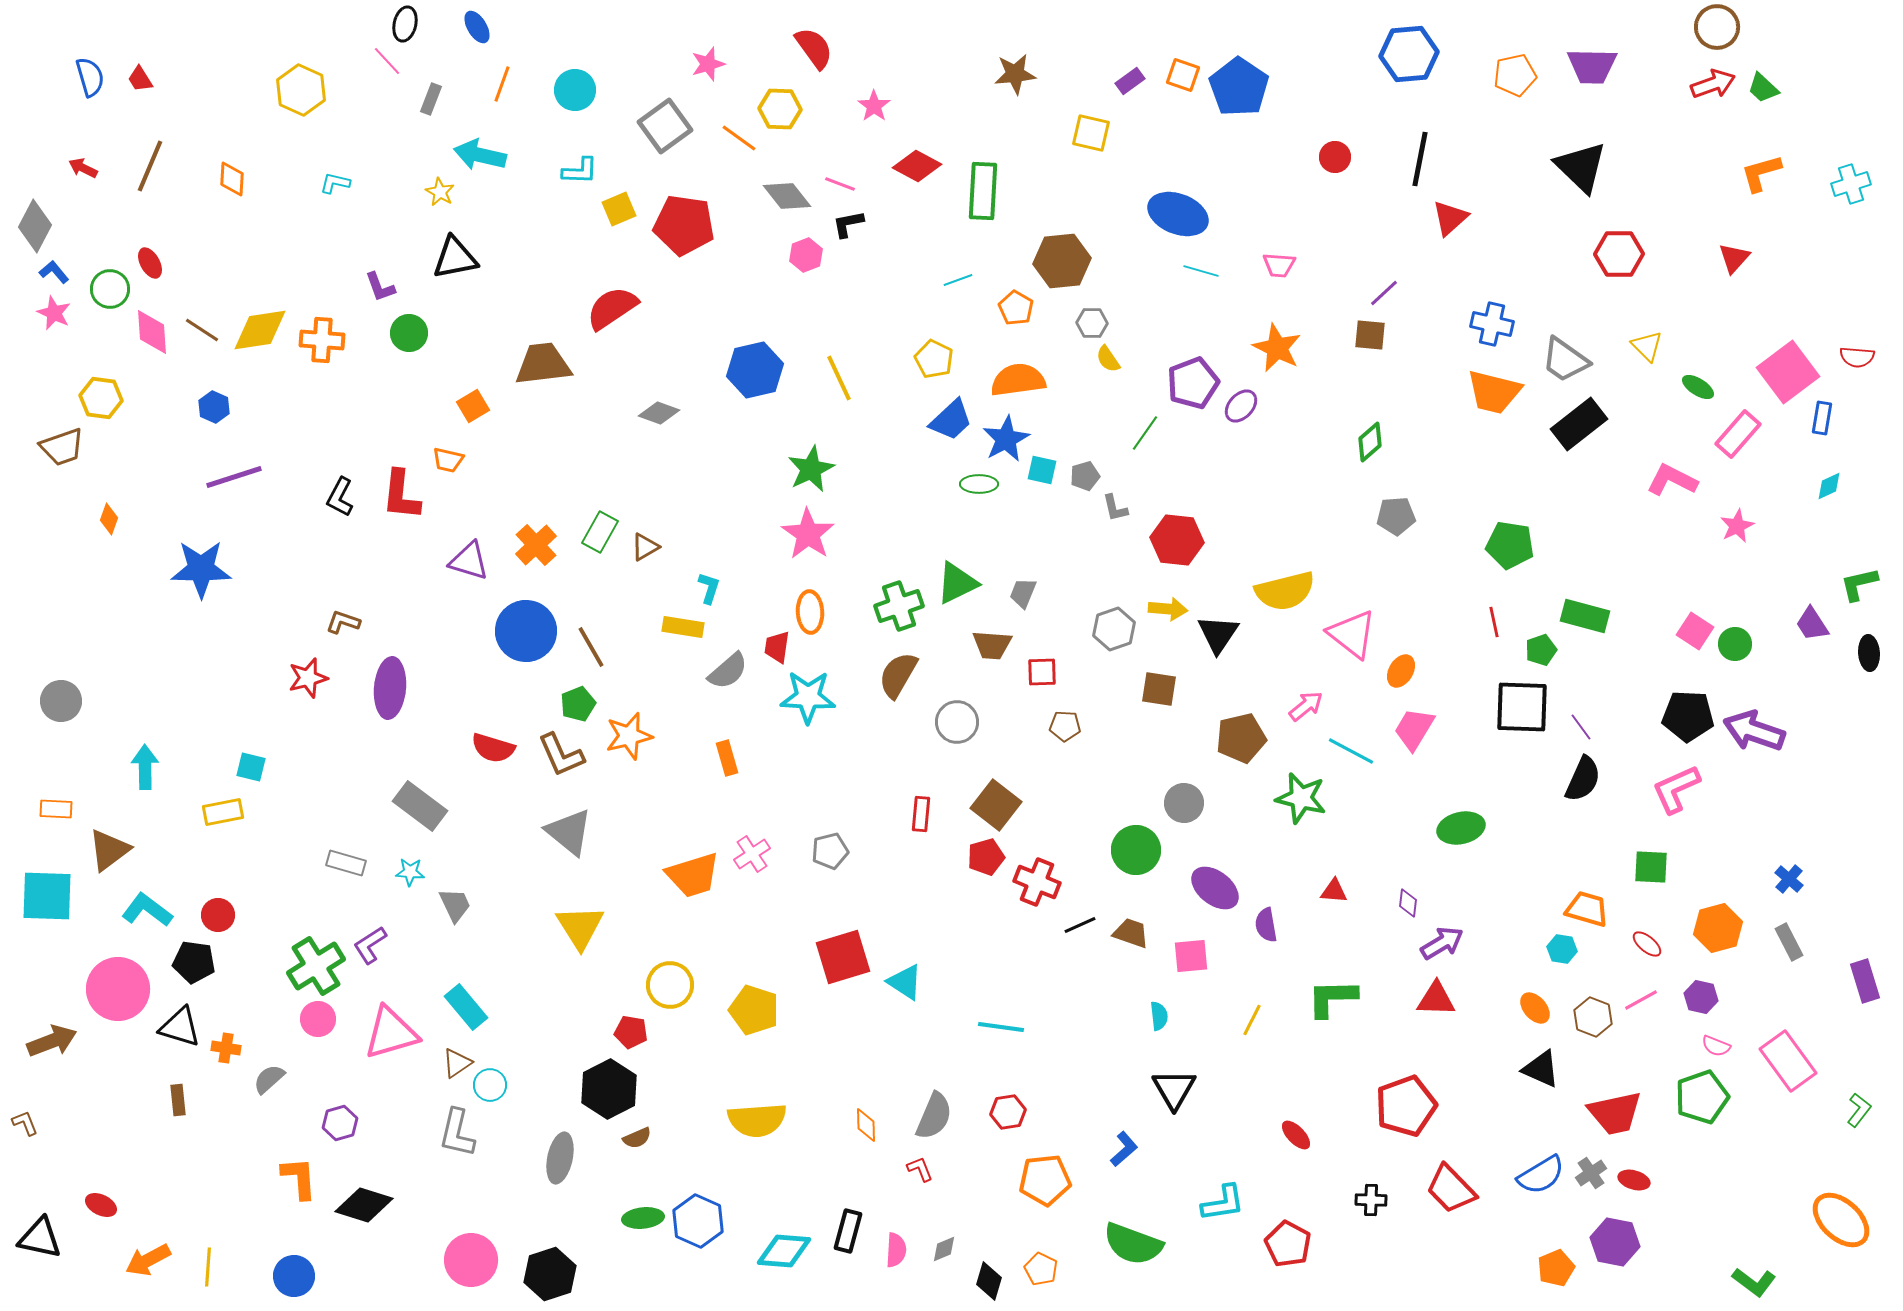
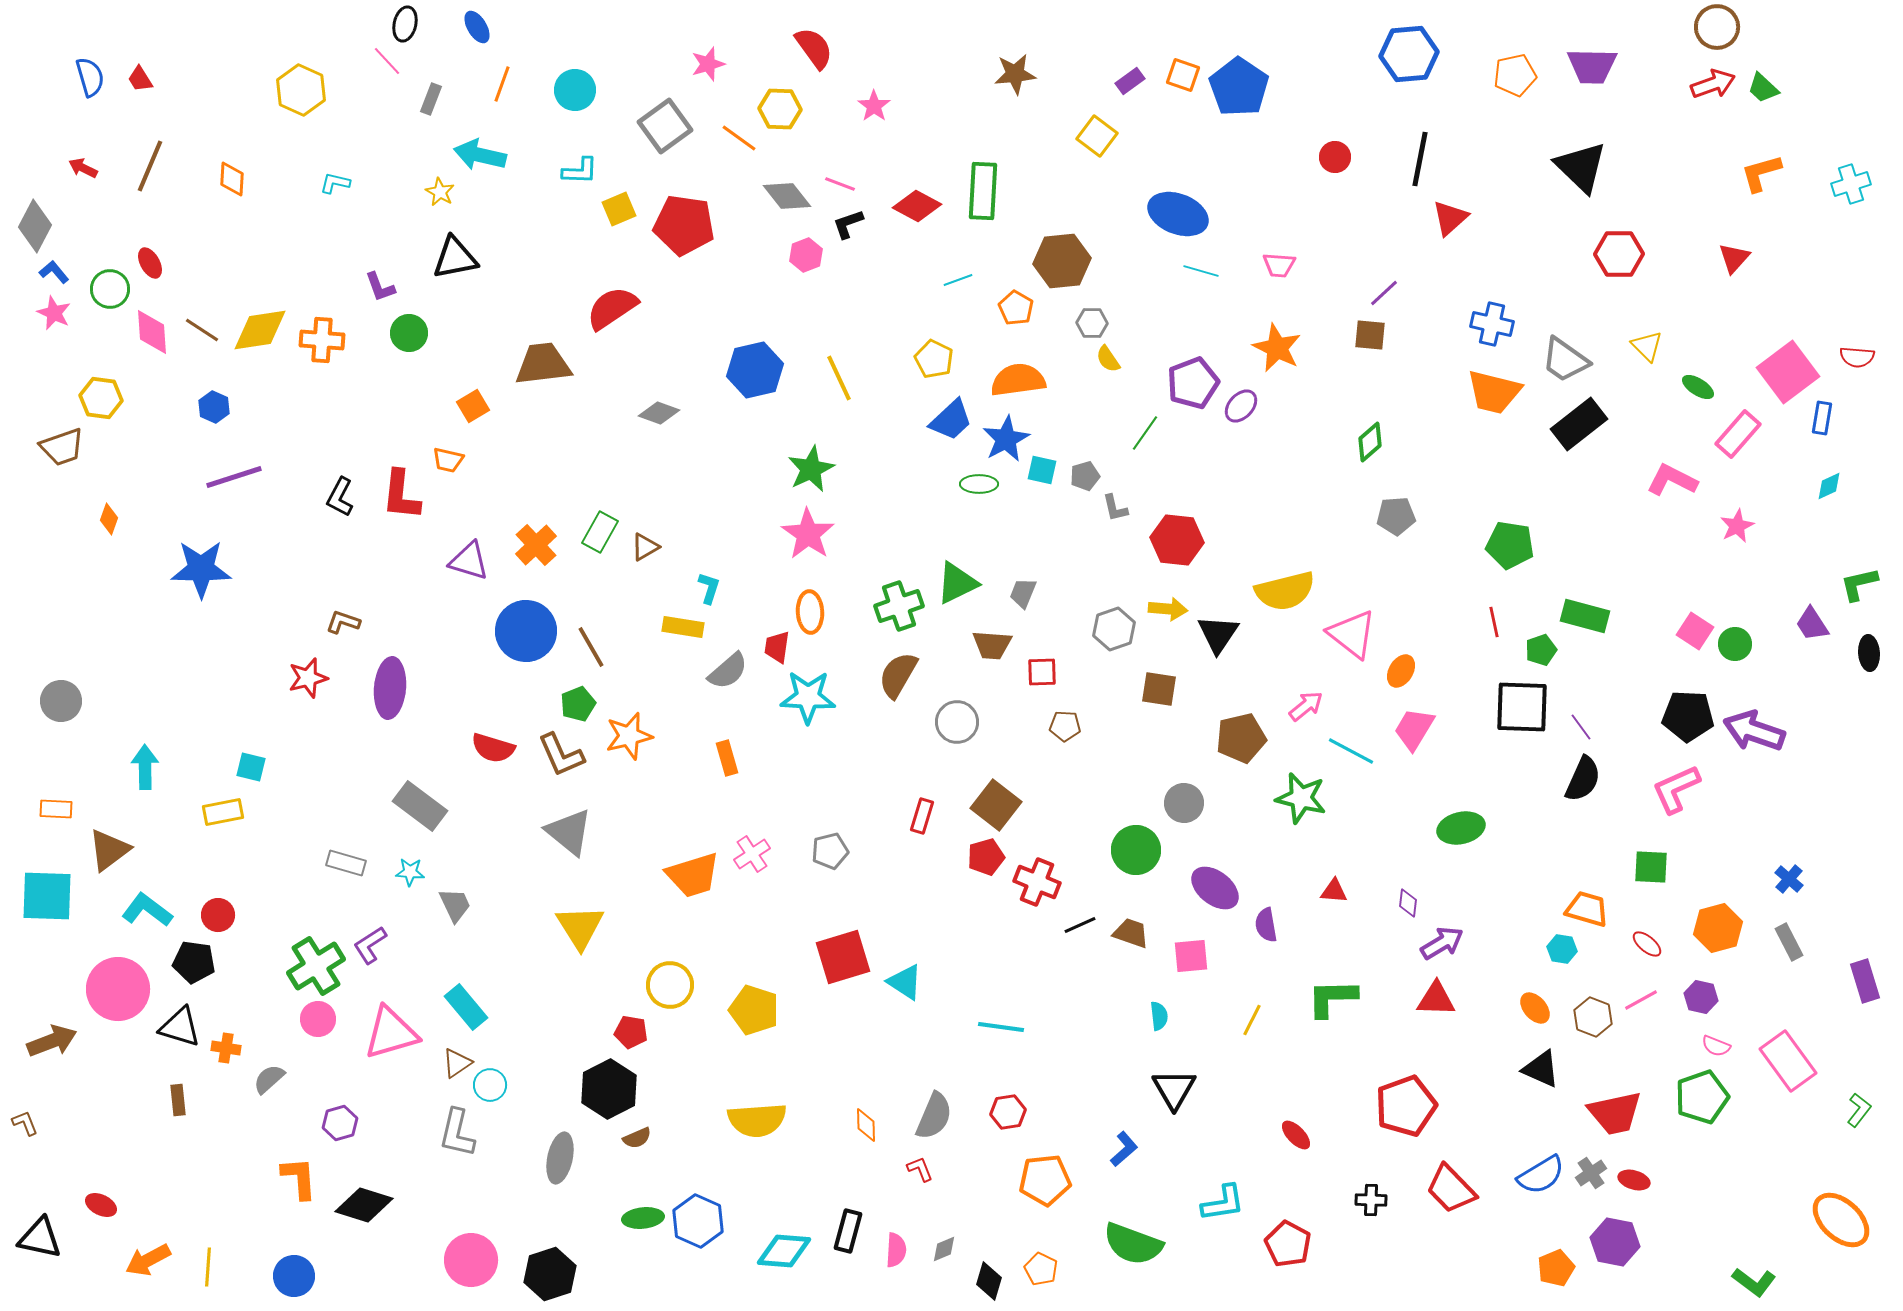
yellow square at (1091, 133): moved 6 px right, 3 px down; rotated 24 degrees clockwise
red diamond at (917, 166): moved 40 px down
black L-shape at (848, 224): rotated 8 degrees counterclockwise
red rectangle at (921, 814): moved 1 px right, 2 px down; rotated 12 degrees clockwise
